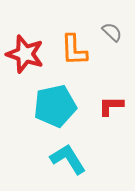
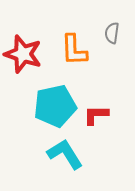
gray semicircle: moved 1 px down; rotated 125 degrees counterclockwise
red star: moved 2 px left
red L-shape: moved 15 px left, 9 px down
cyan L-shape: moved 3 px left, 5 px up
